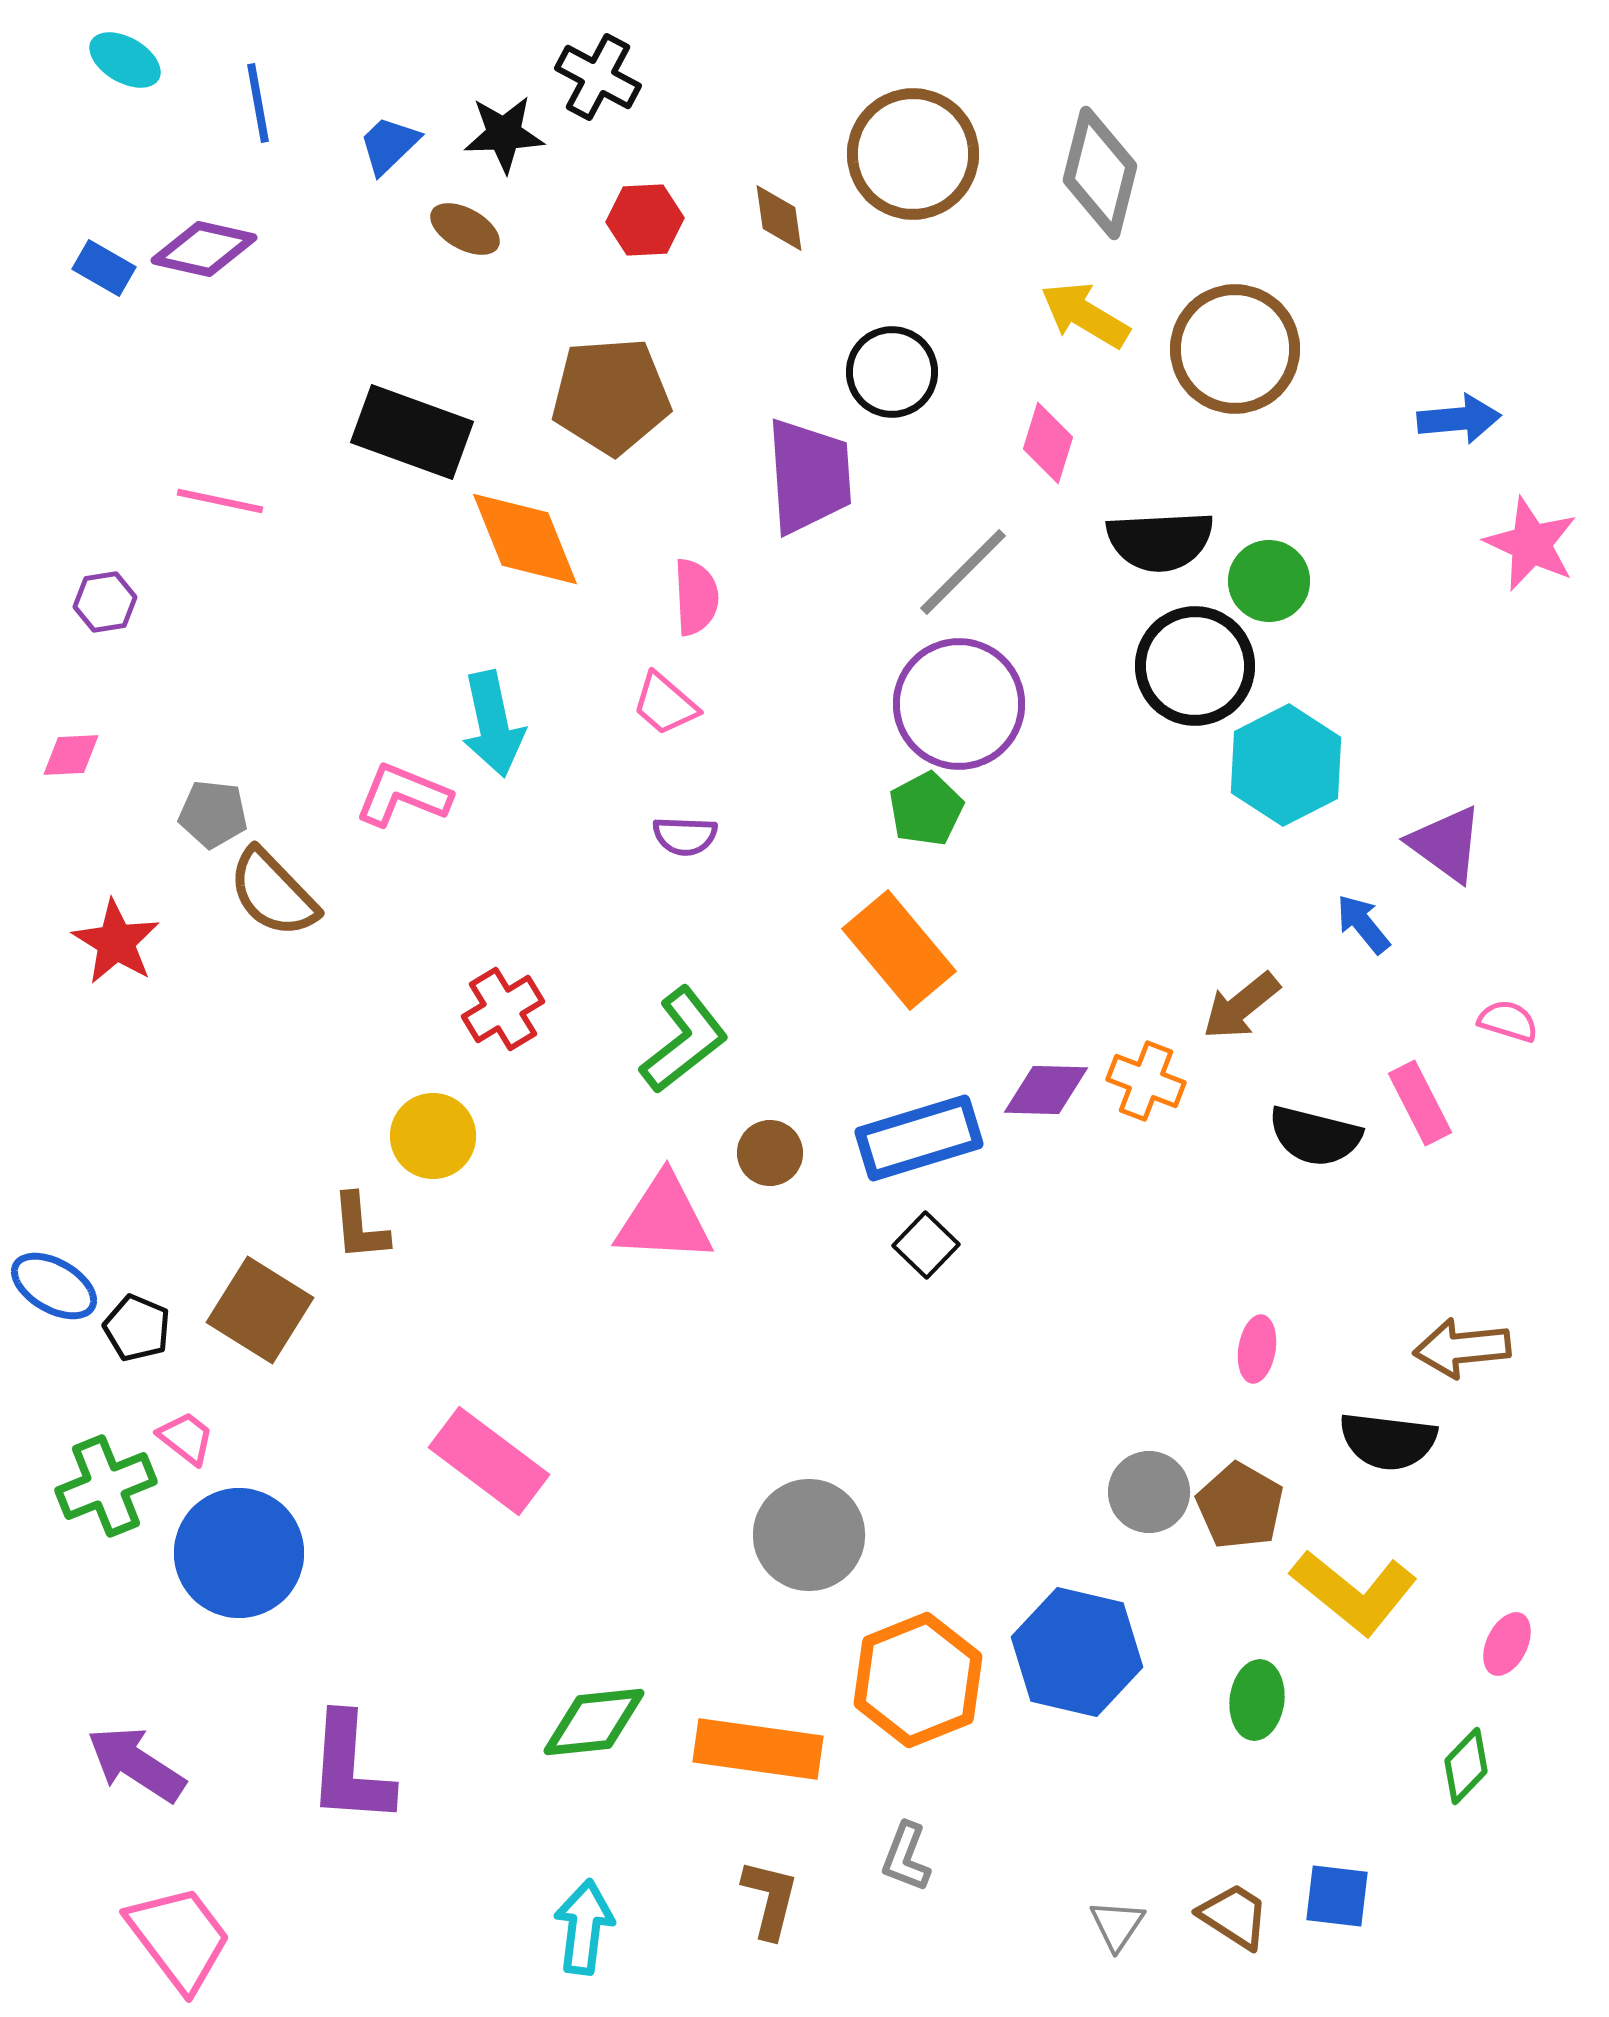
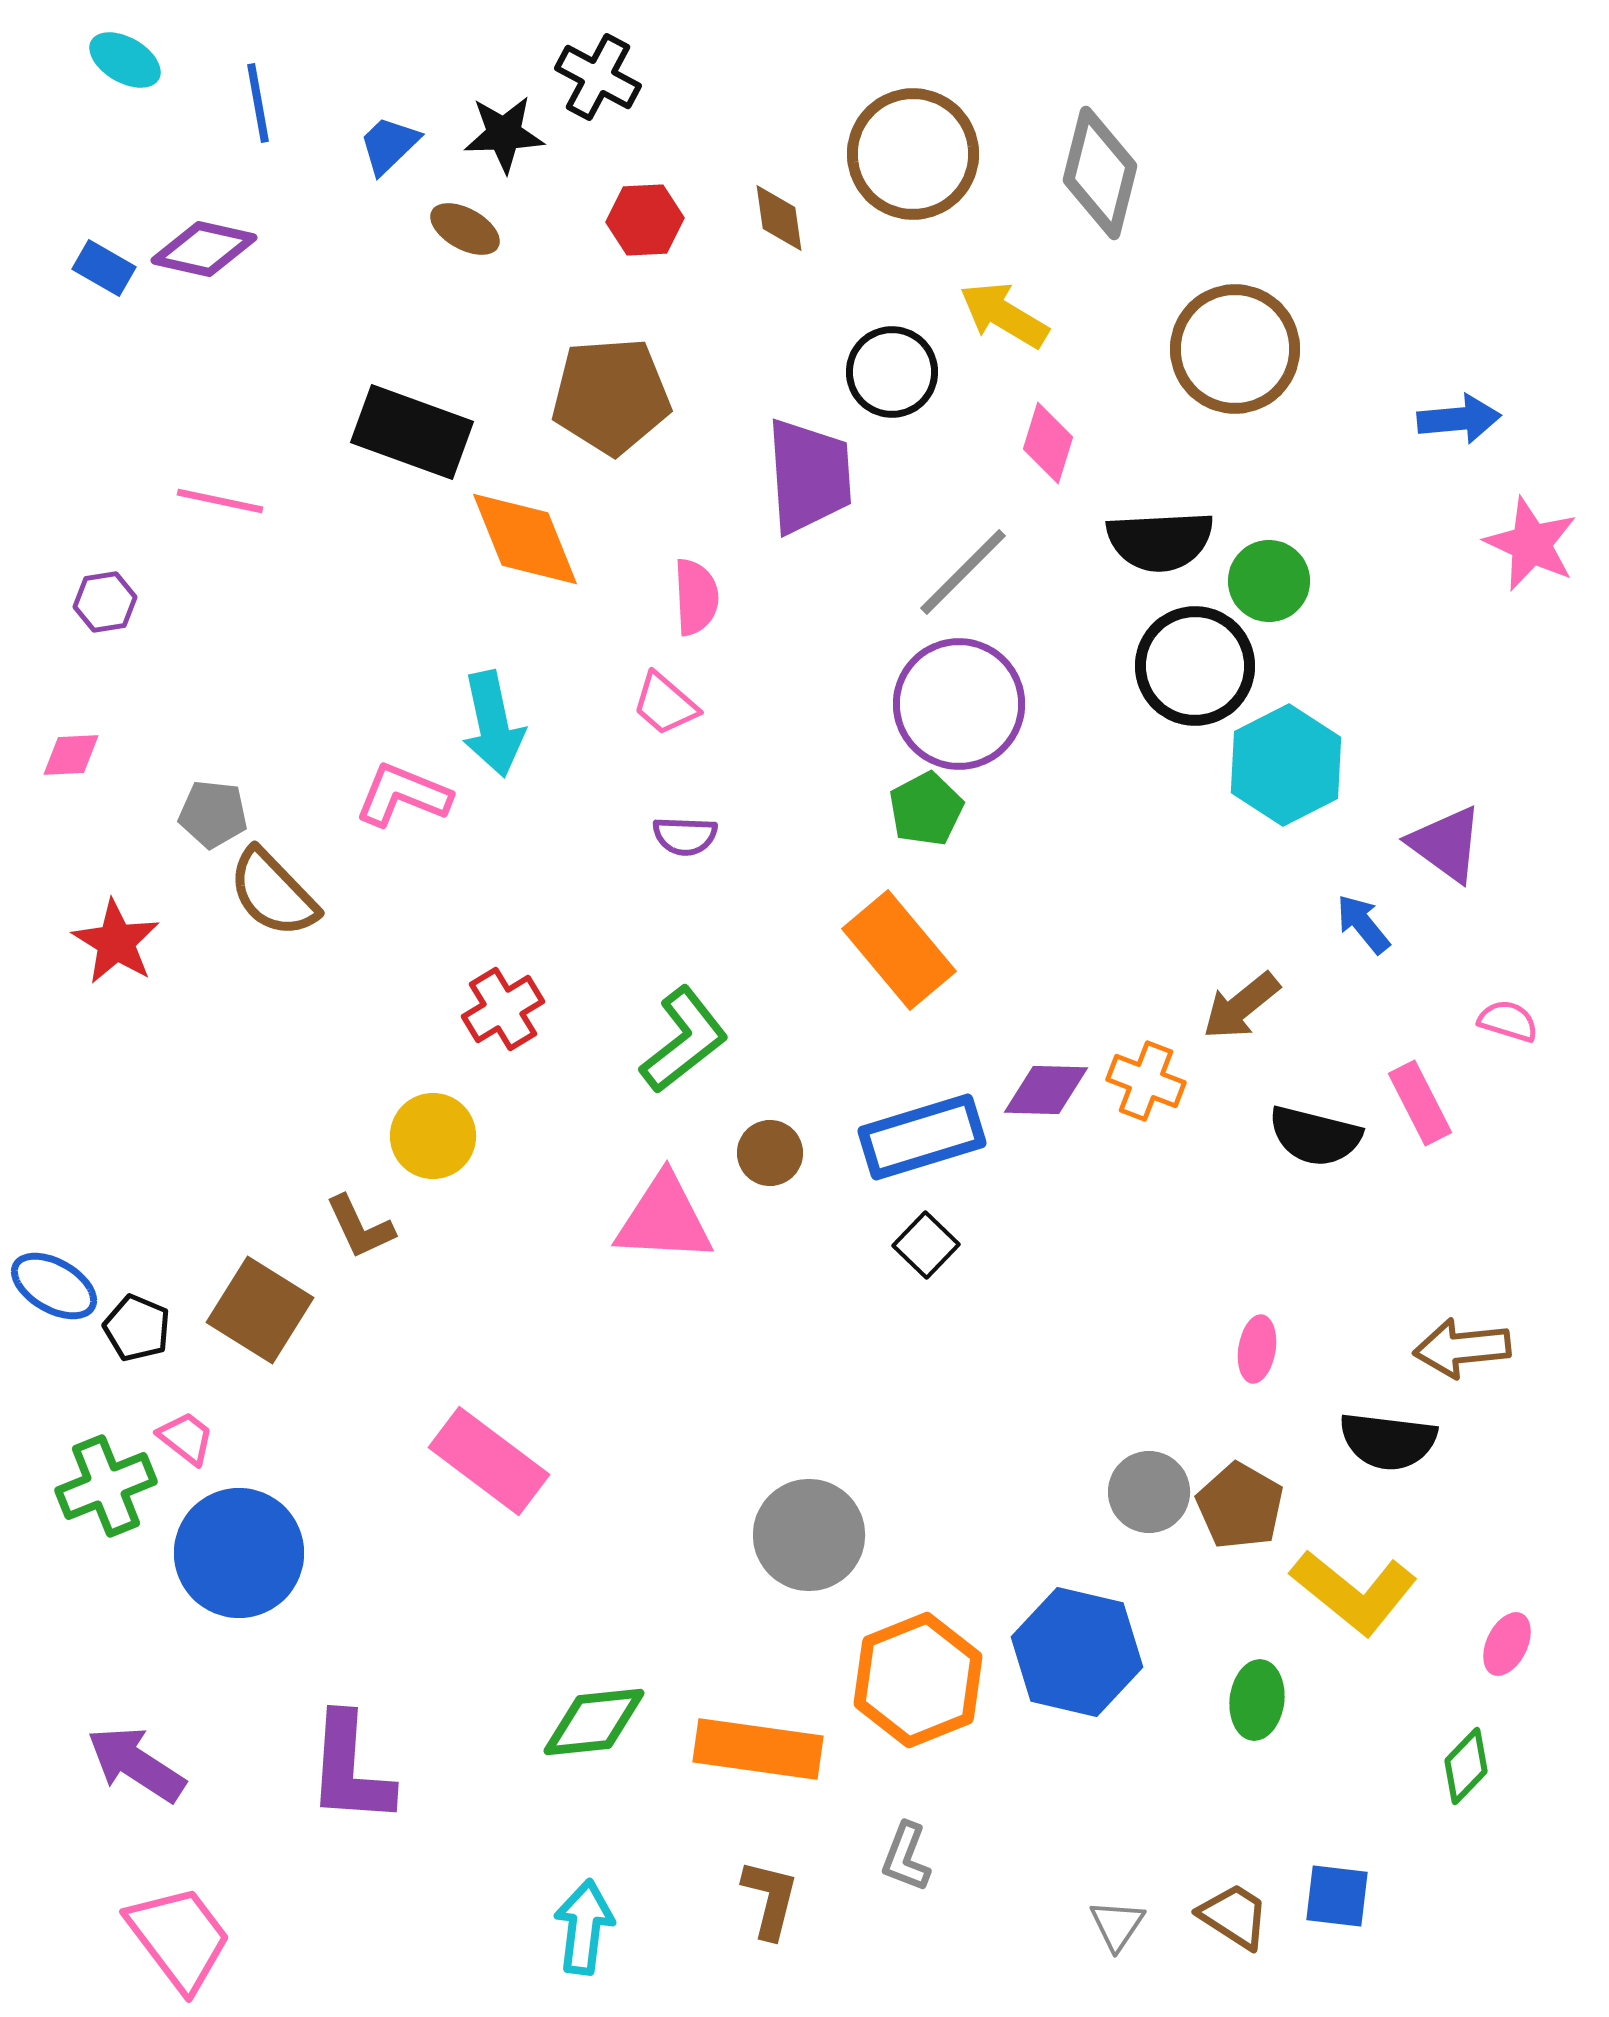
yellow arrow at (1085, 315): moved 81 px left
blue rectangle at (919, 1138): moved 3 px right, 1 px up
brown L-shape at (360, 1227): rotated 20 degrees counterclockwise
